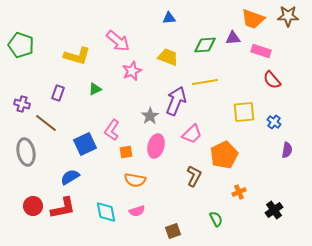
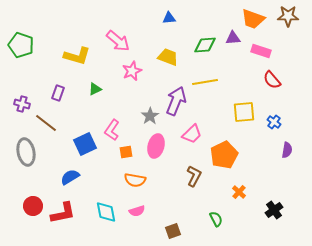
orange cross: rotated 24 degrees counterclockwise
red L-shape: moved 5 px down
